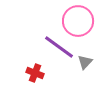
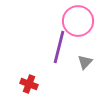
purple line: rotated 68 degrees clockwise
red cross: moved 6 px left, 11 px down
